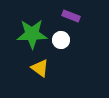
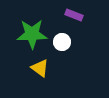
purple rectangle: moved 3 px right, 1 px up
white circle: moved 1 px right, 2 px down
